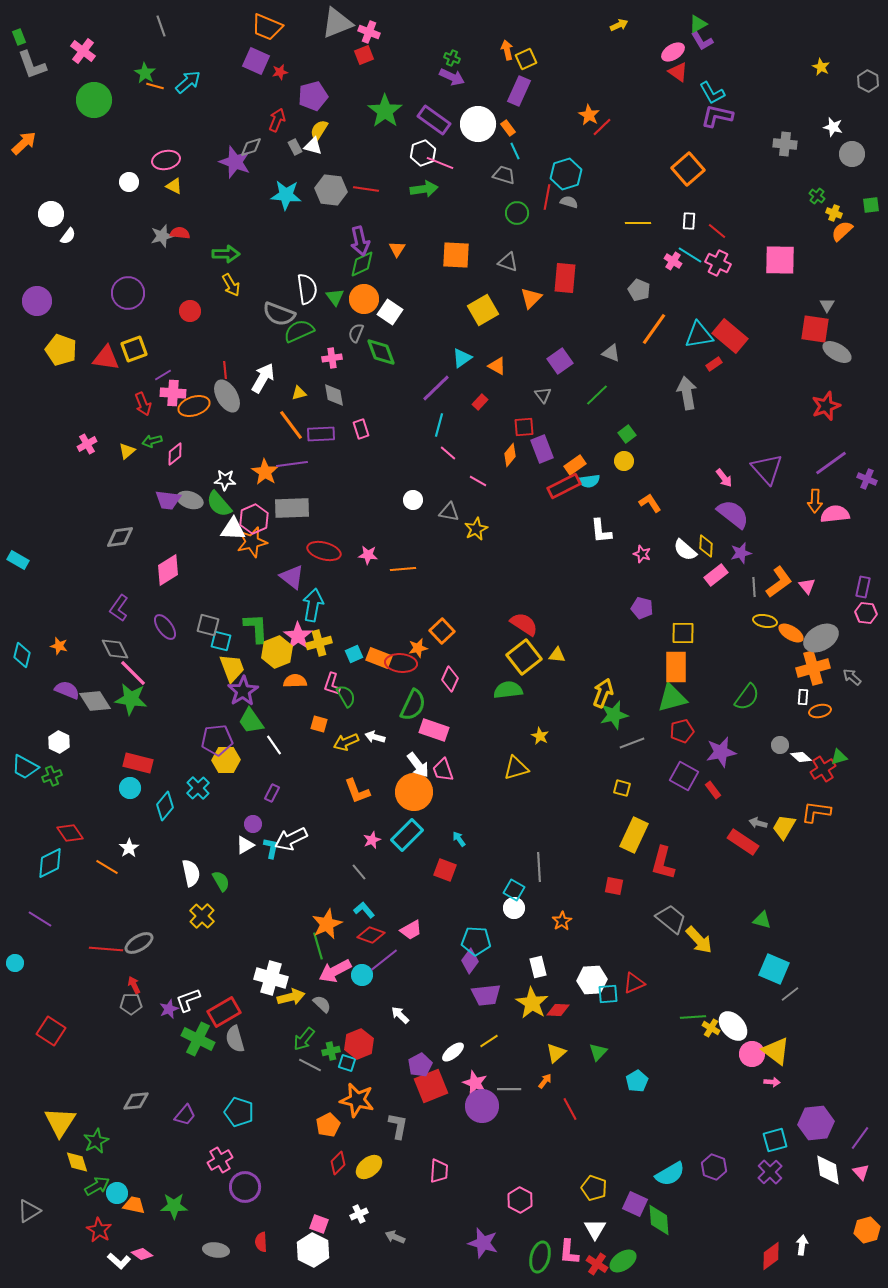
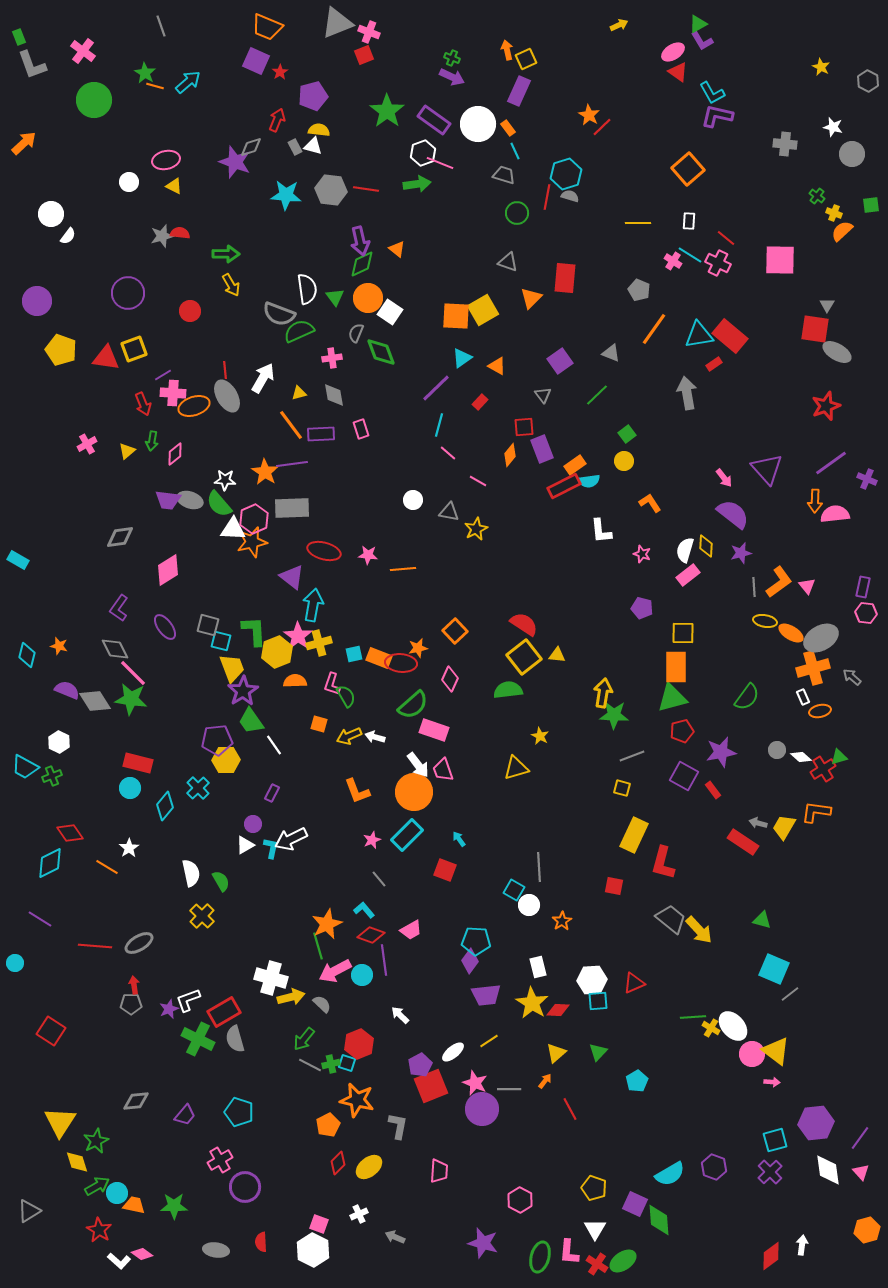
red star at (280, 72): rotated 21 degrees counterclockwise
green star at (385, 111): moved 2 px right
yellow semicircle at (319, 130): rotated 65 degrees clockwise
green arrow at (424, 189): moved 7 px left, 5 px up
gray semicircle at (569, 202): moved 1 px right, 6 px up
red line at (717, 231): moved 9 px right, 7 px down
orange triangle at (397, 249): rotated 24 degrees counterclockwise
orange square at (456, 255): moved 61 px down
orange circle at (364, 299): moved 4 px right, 1 px up
green arrow at (152, 441): rotated 66 degrees counterclockwise
white semicircle at (685, 550): rotated 65 degrees clockwise
pink rectangle at (716, 575): moved 28 px left
green L-shape at (256, 628): moved 2 px left, 3 px down
orange square at (442, 631): moved 13 px right
cyan square at (354, 654): rotated 12 degrees clockwise
cyan diamond at (22, 655): moved 5 px right
yellow arrow at (603, 693): rotated 12 degrees counterclockwise
white rectangle at (803, 697): rotated 28 degrees counterclockwise
green semicircle at (413, 705): rotated 24 degrees clockwise
green star at (614, 715): rotated 16 degrees clockwise
yellow arrow at (346, 742): moved 3 px right, 6 px up
gray line at (632, 743): moved 13 px down
gray circle at (780, 745): moved 3 px left, 5 px down
gray line at (359, 872): moved 20 px right, 7 px down
white circle at (514, 908): moved 15 px right, 3 px up
yellow arrow at (699, 940): moved 10 px up
red line at (106, 949): moved 11 px left, 3 px up
purple line at (384, 960): rotated 60 degrees counterclockwise
red arrow at (134, 985): rotated 18 degrees clockwise
cyan square at (608, 994): moved 10 px left, 7 px down
green cross at (331, 1051): moved 13 px down
purple circle at (482, 1106): moved 3 px down
